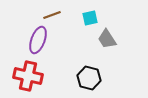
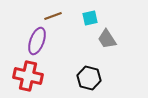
brown line: moved 1 px right, 1 px down
purple ellipse: moved 1 px left, 1 px down
